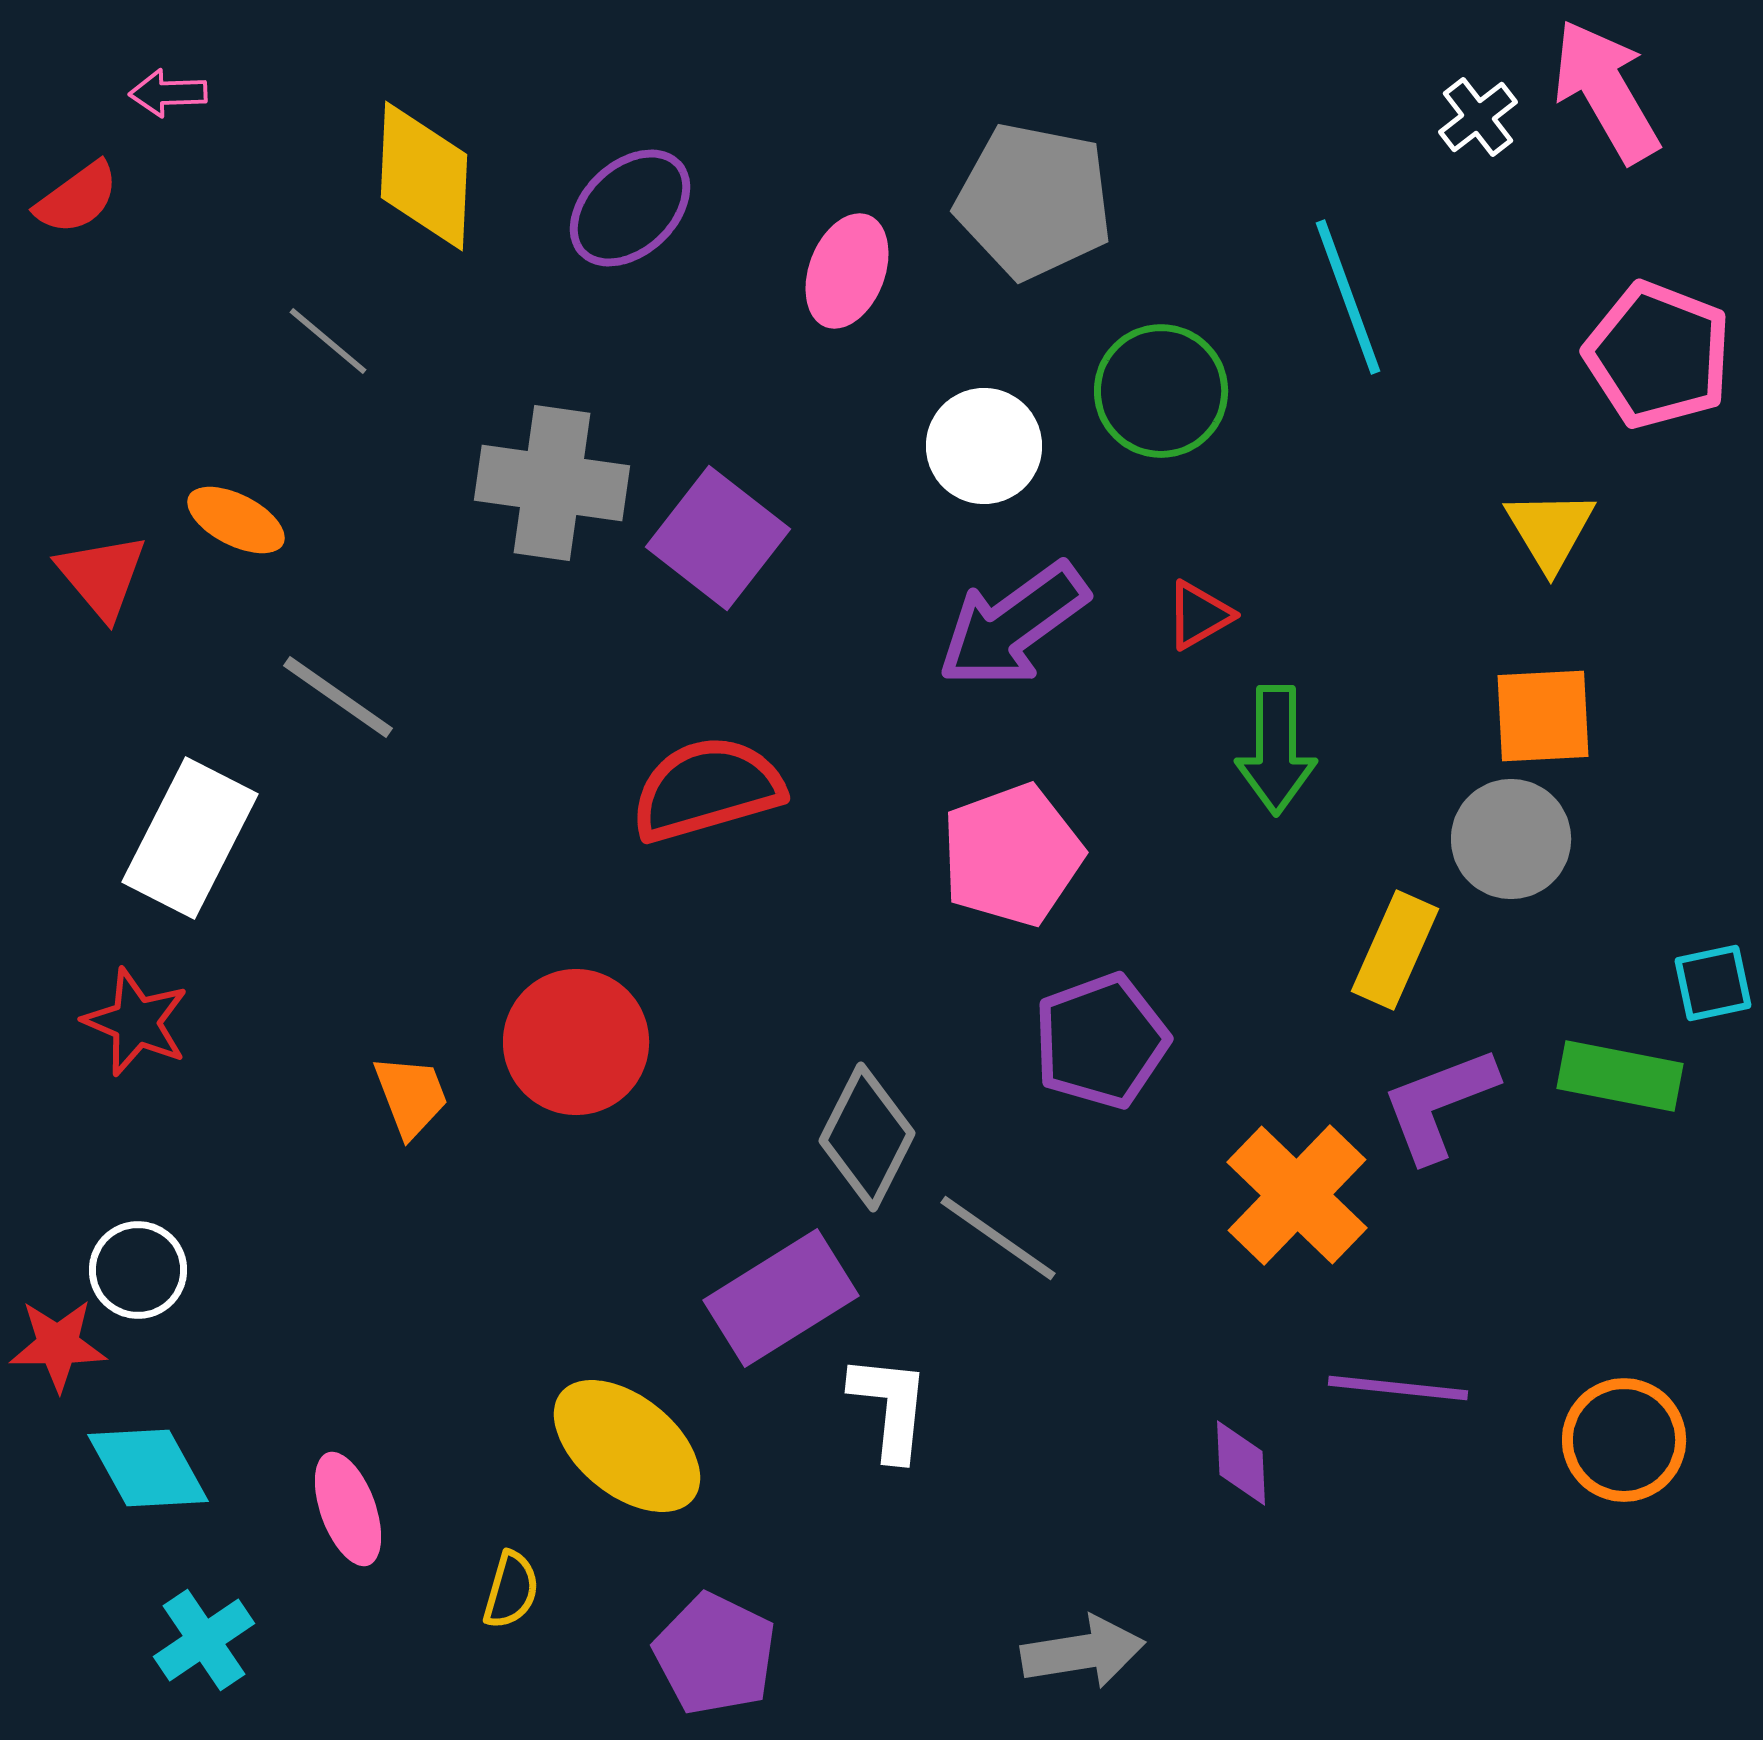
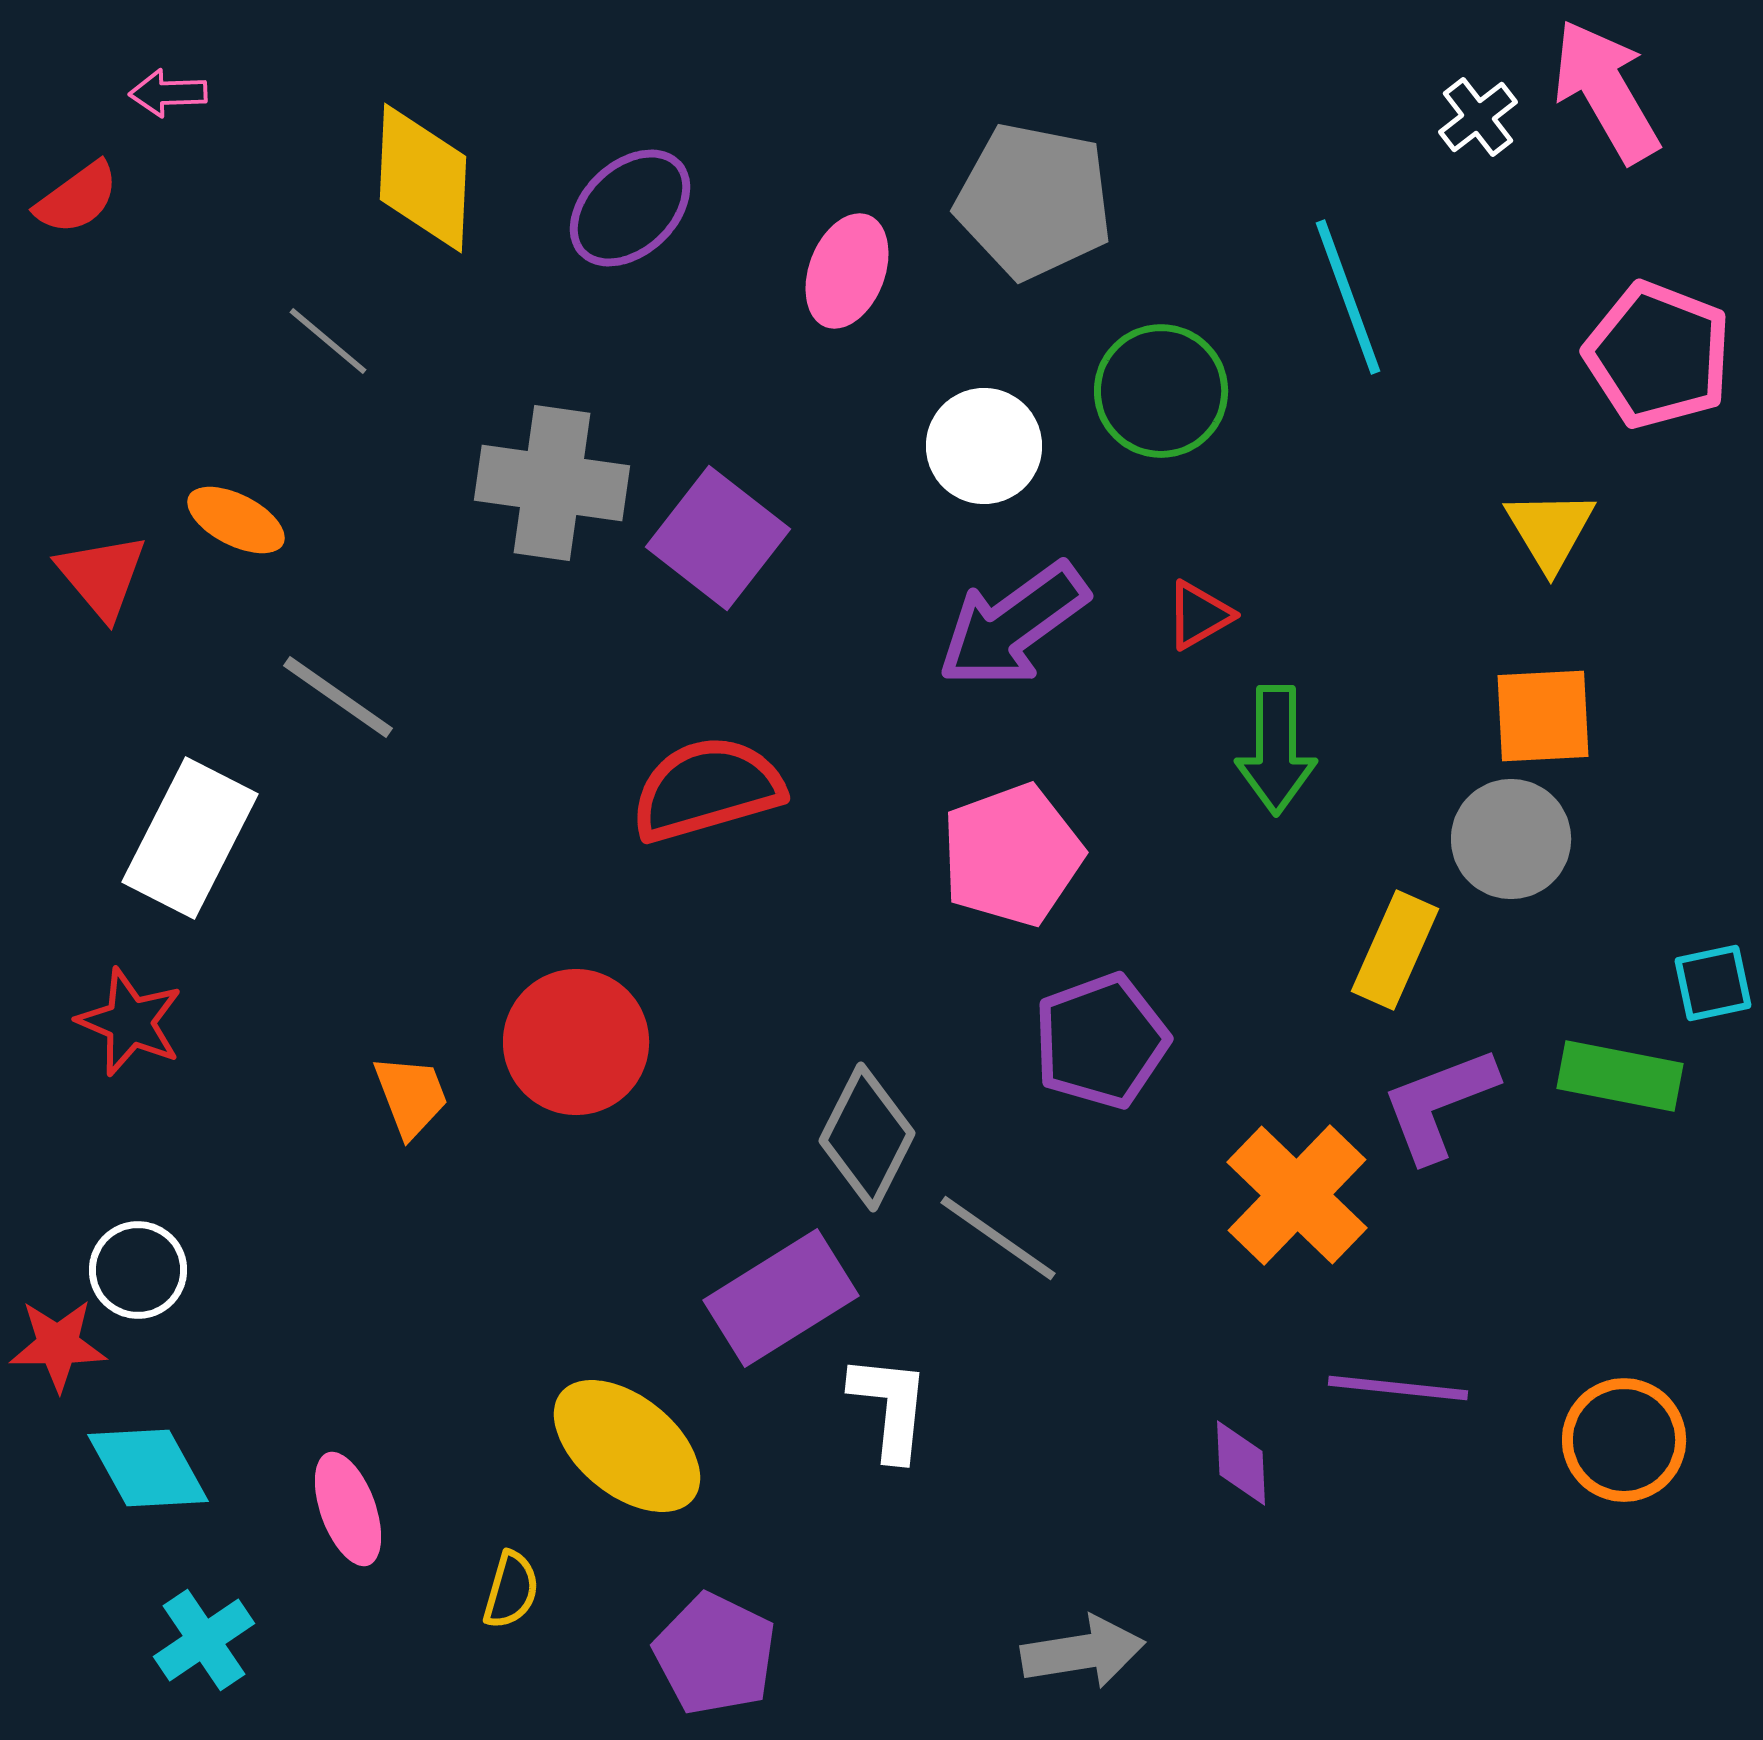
yellow diamond at (424, 176): moved 1 px left, 2 px down
red star at (136, 1022): moved 6 px left
